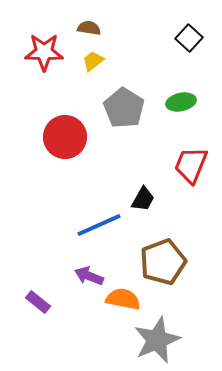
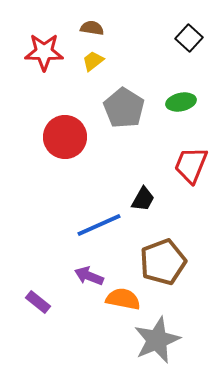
brown semicircle: moved 3 px right
